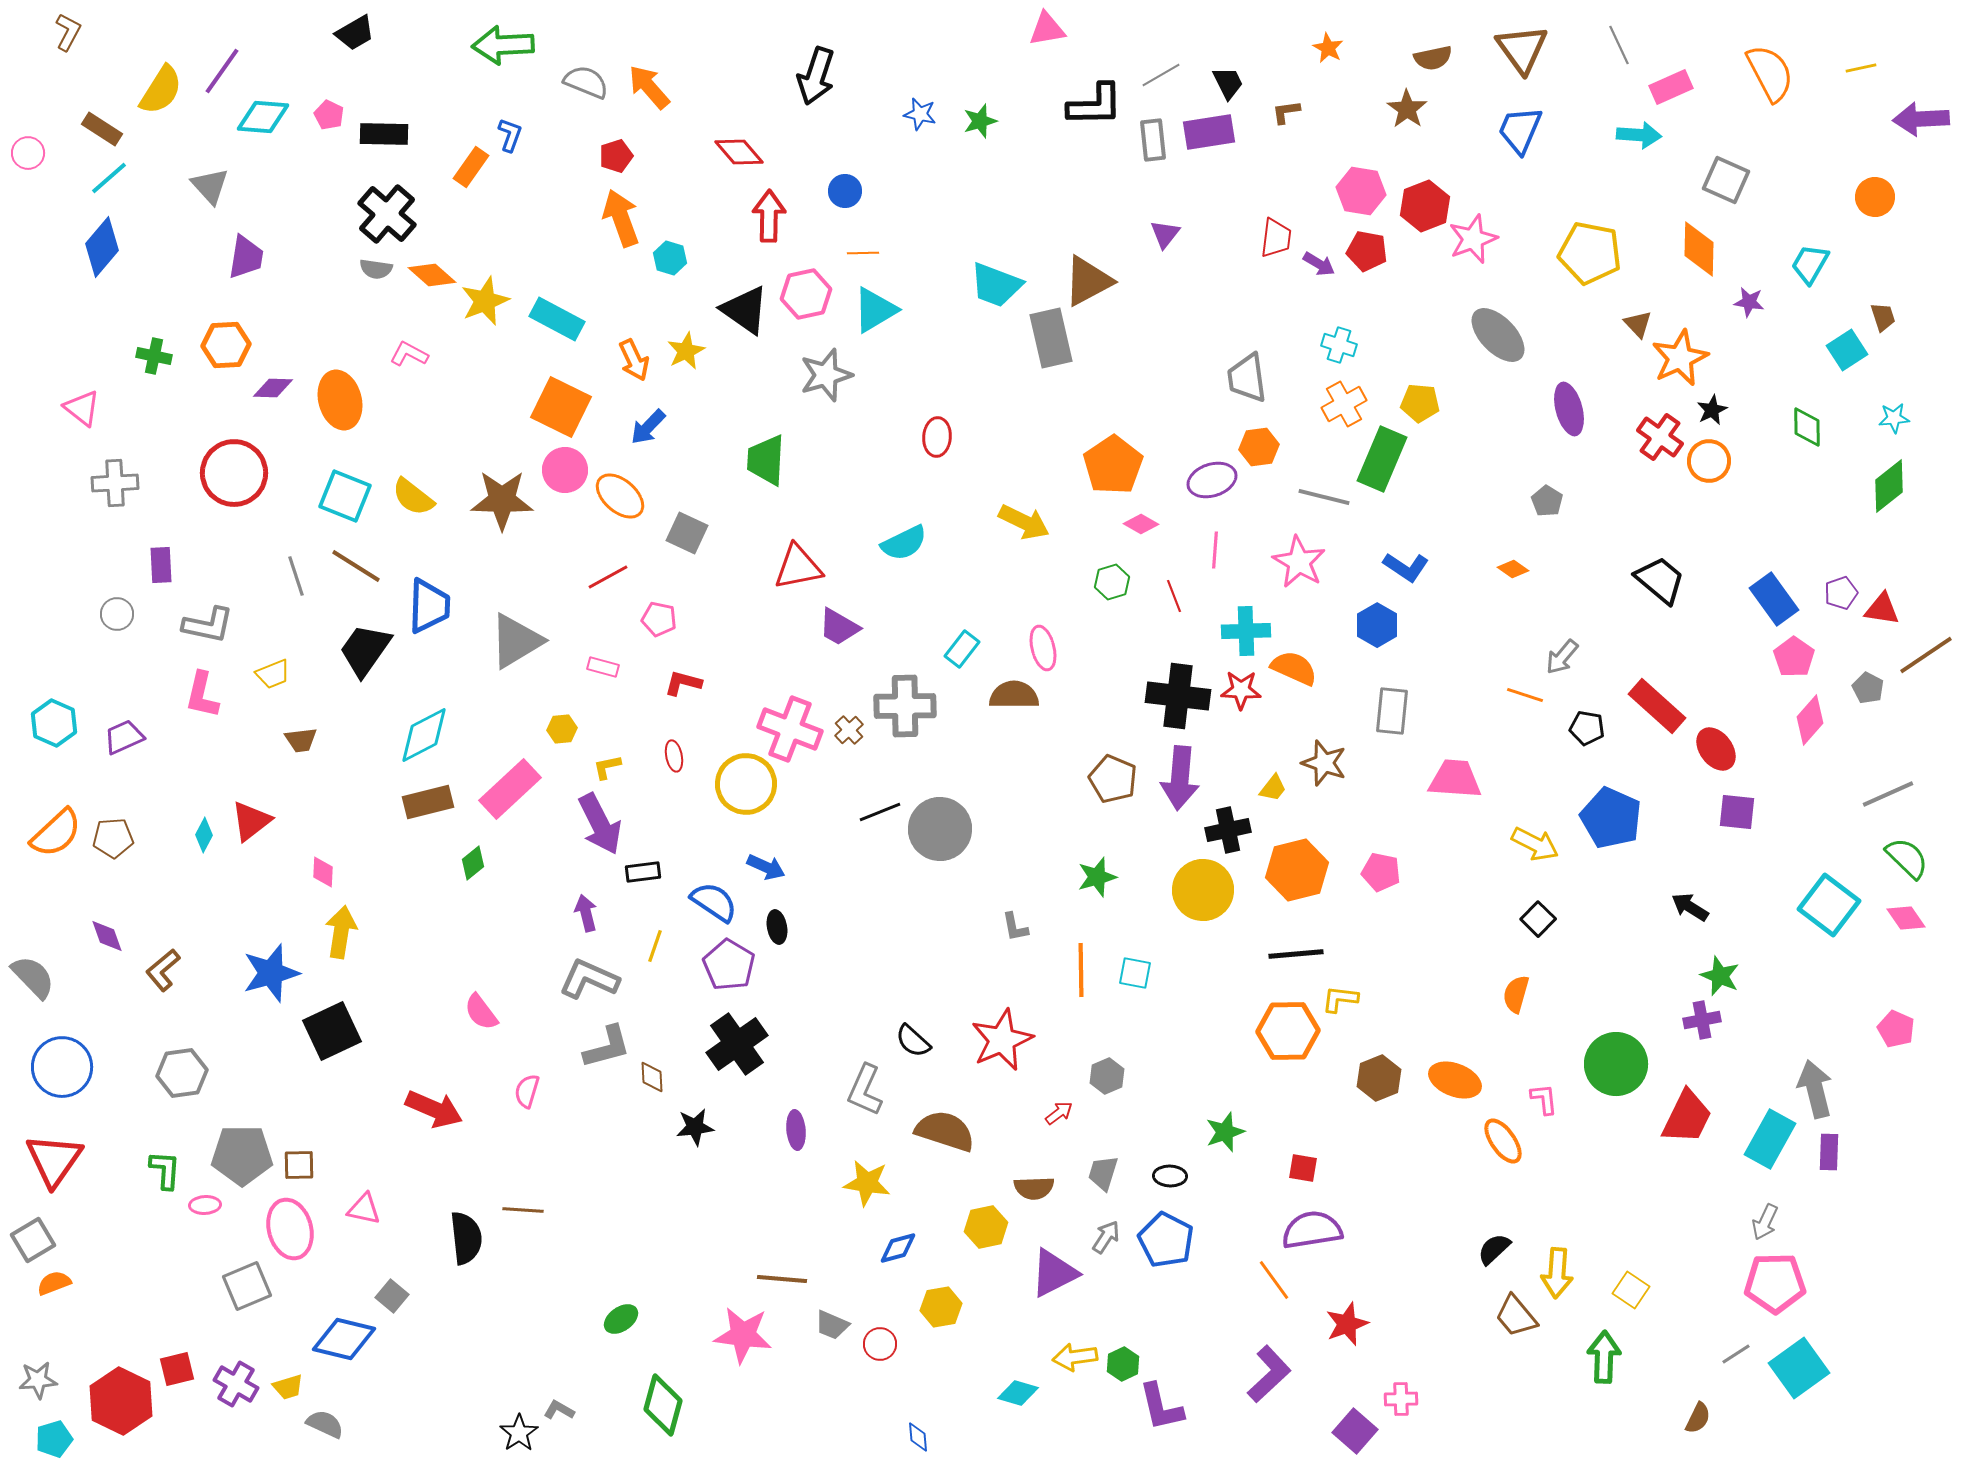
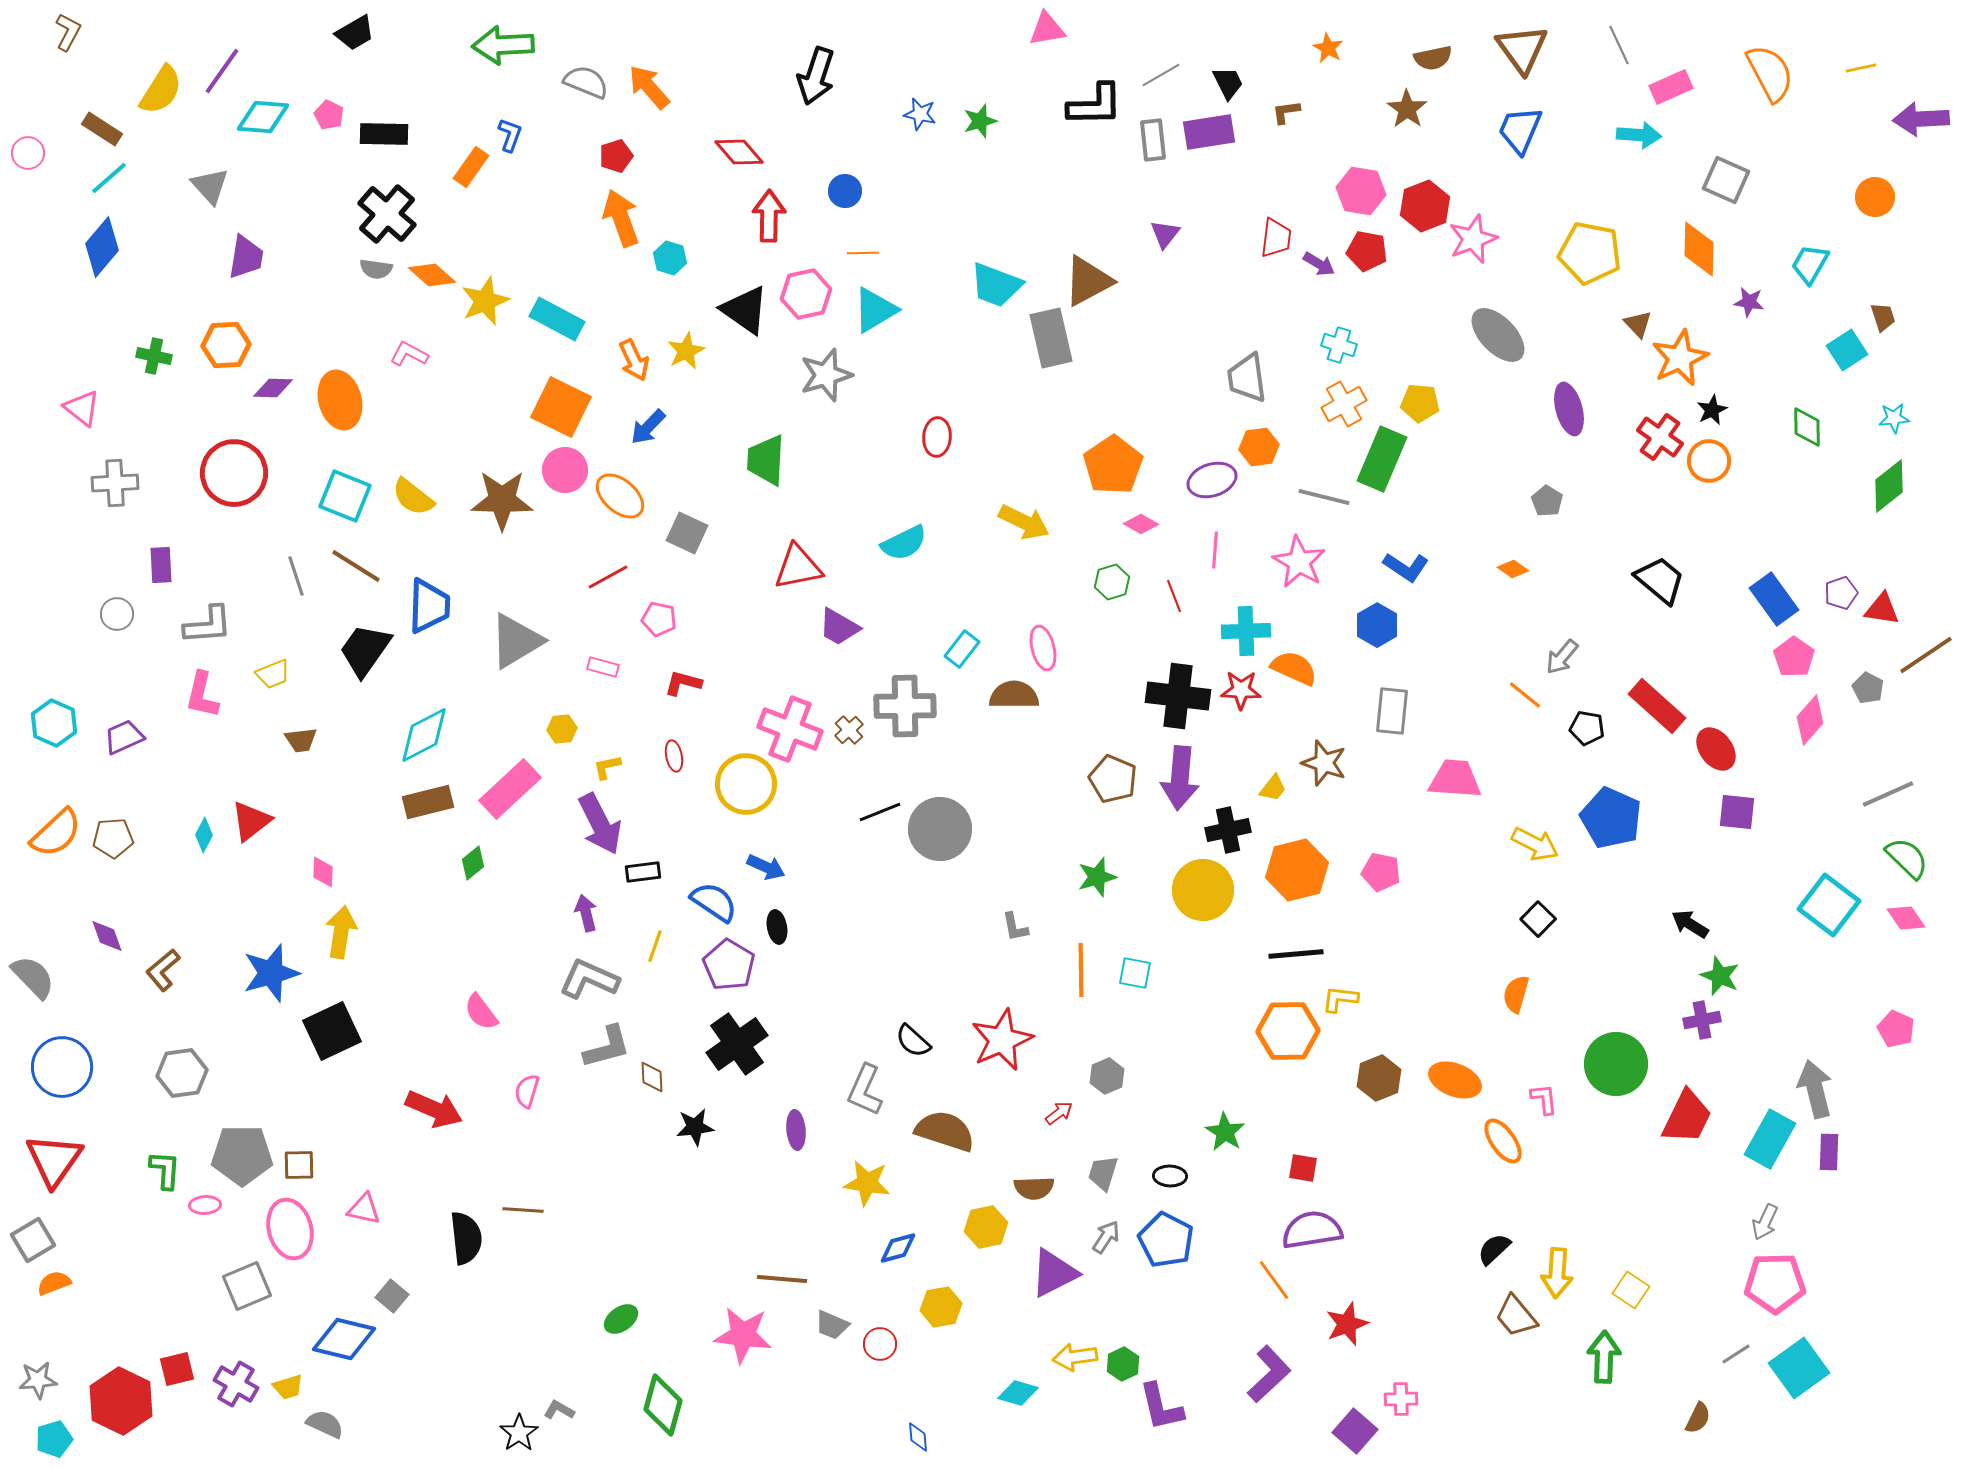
gray L-shape at (208, 625): rotated 16 degrees counterclockwise
orange line at (1525, 695): rotated 21 degrees clockwise
black arrow at (1690, 907): moved 17 px down
green star at (1225, 1132): rotated 21 degrees counterclockwise
